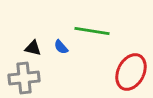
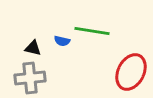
blue semicircle: moved 1 px right, 6 px up; rotated 35 degrees counterclockwise
gray cross: moved 6 px right
